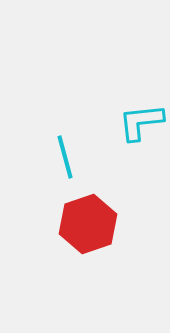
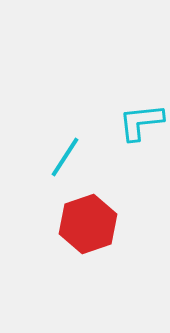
cyan line: rotated 48 degrees clockwise
